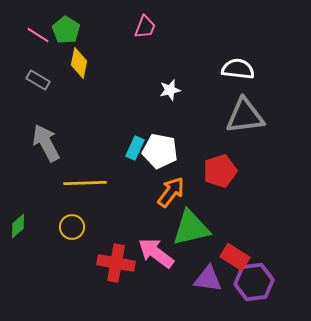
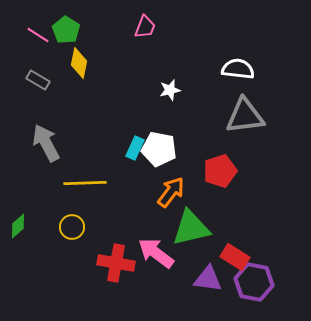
white pentagon: moved 1 px left, 2 px up
purple hexagon: rotated 18 degrees clockwise
